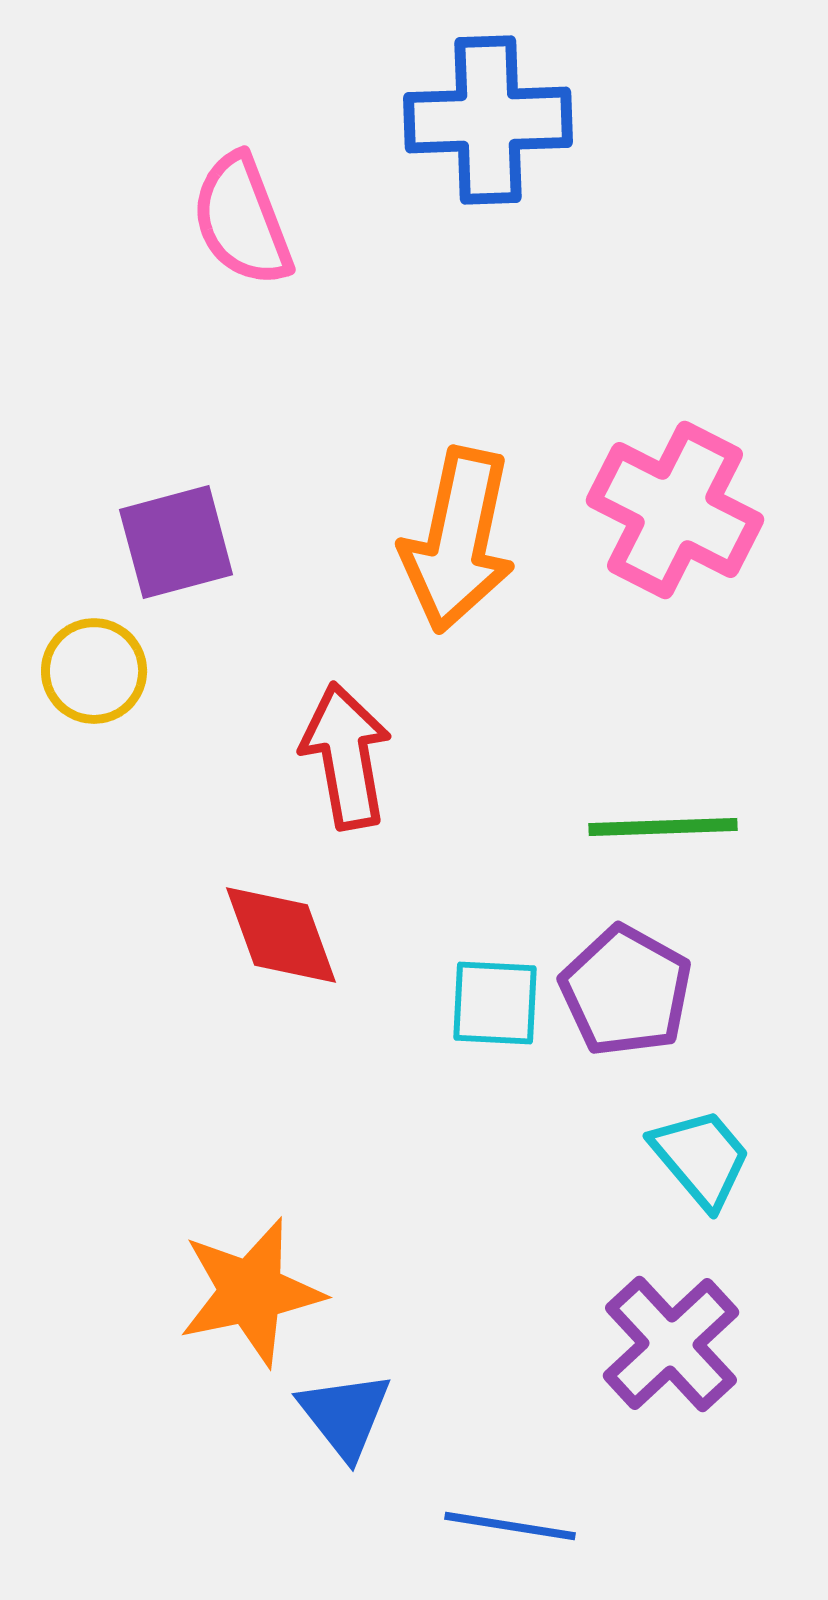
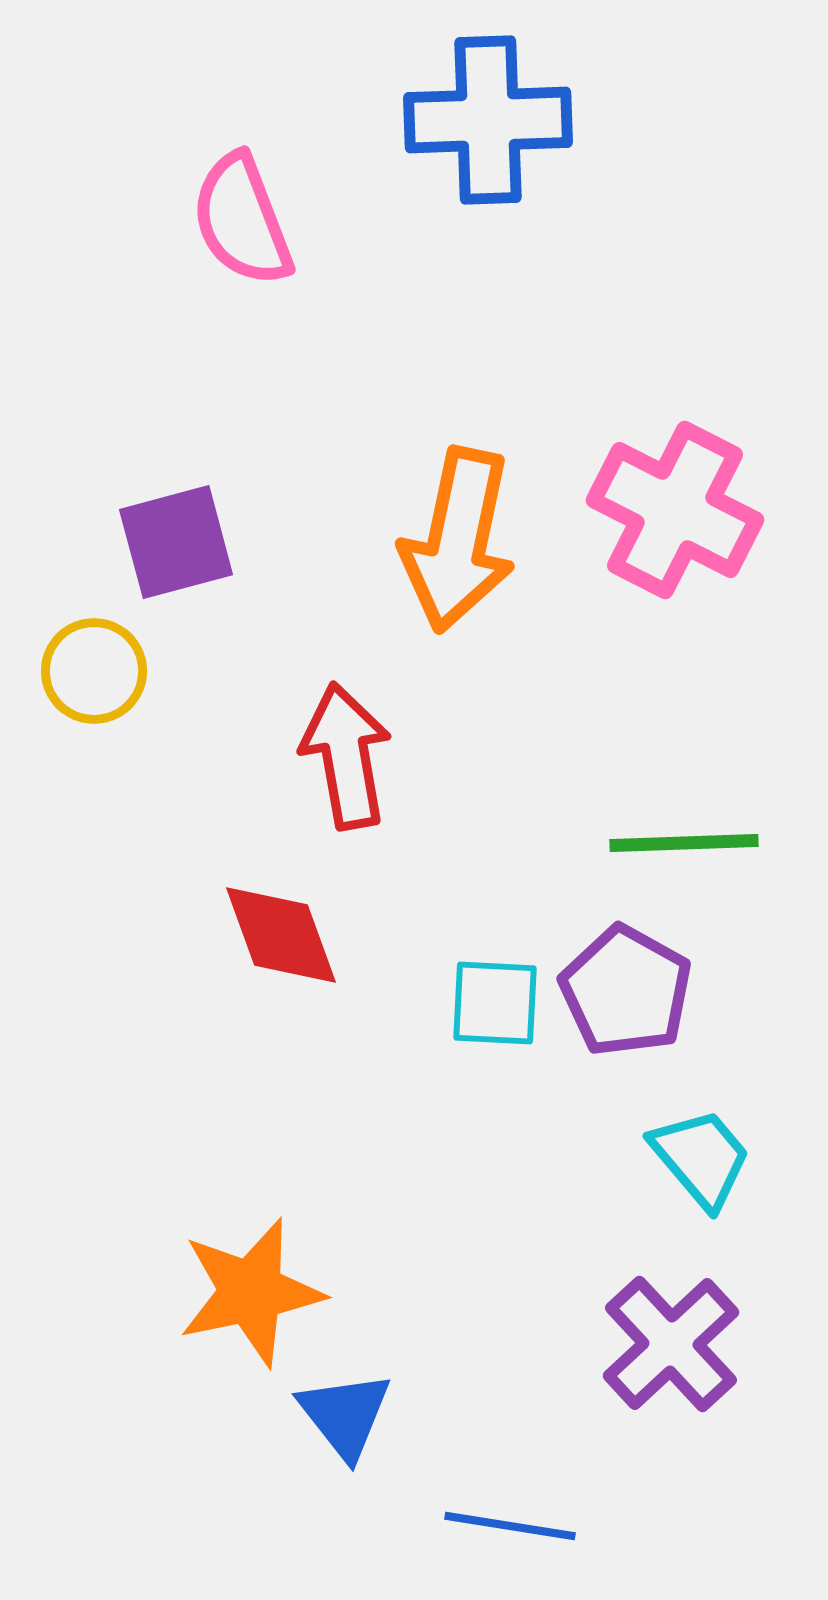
green line: moved 21 px right, 16 px down
